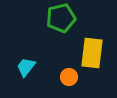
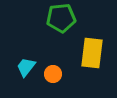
green pentagon: rotated 8 degrees clockwise
orange circle: moved 16 px left, 3 px up
